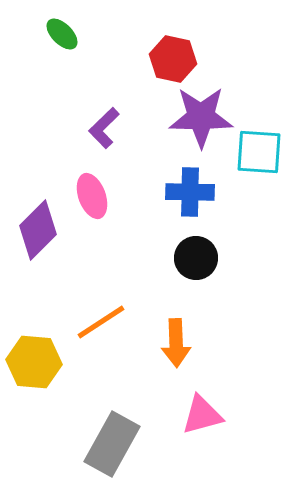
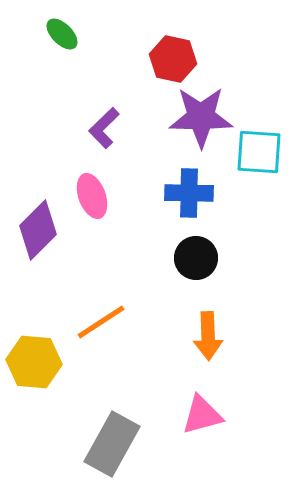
blue cross: moved 1 px left, 1 px down
orange arrow: moved 32 px right, 7 px up
